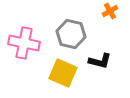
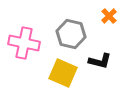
orange cross: moved 1 px left, 5 px down; rotated 14 degrees counterclockwise
